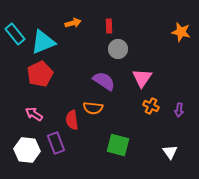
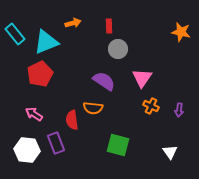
cyan triangle: moved 3 px right
